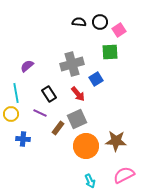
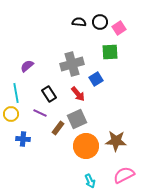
pink square: moved 2 px up
